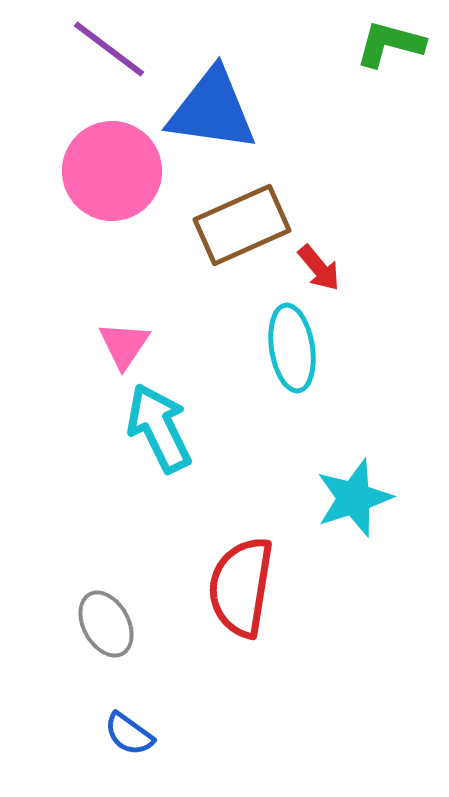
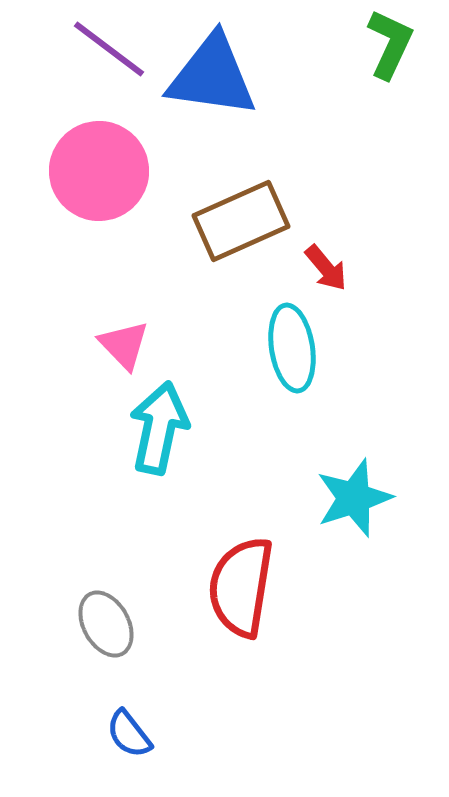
green L-shape: rotated 100 degrees clockwise
blue triangle: moved 34 px up
pink circle: moved 13 px left
brown rectangle: moved 1 px left, 4 px up
red arrow: moved 7 px right
pink triangle: rotated 18 degrees counterclockwise
cyan arrow: rotated 38 degrees clockwise
blue semicircle: rotated 16 degrees clockwise
